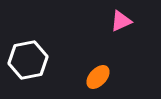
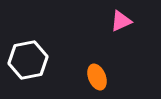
orange ellipse: moved 1 px left; rotated 65 degrees counterclockwise
